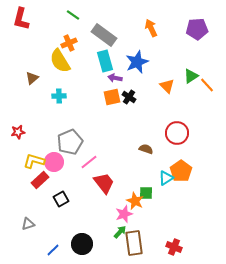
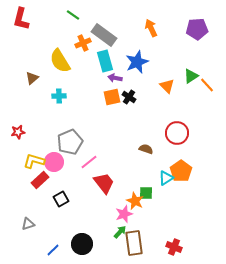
orange cross: moved 14 px right
